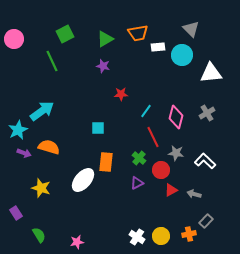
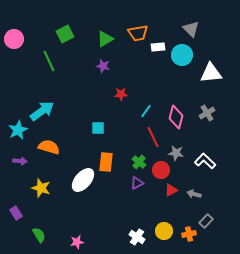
green line: moved 3 px left
purple arrow: moved 4 px left, 8 px down; rotated 16 degrees counterclockwise
green cross: moved 4 px down
yellow circle: moved 3 px right, 5 px up
